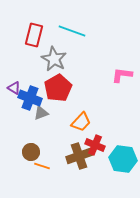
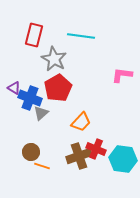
cyan line: moved 9 px right, 5 px down; rotated 12 degrees counterclockwise
gray triangle: rotated 21 degrees counterclockwise
red cross: moved 1 px right, 4 px down
